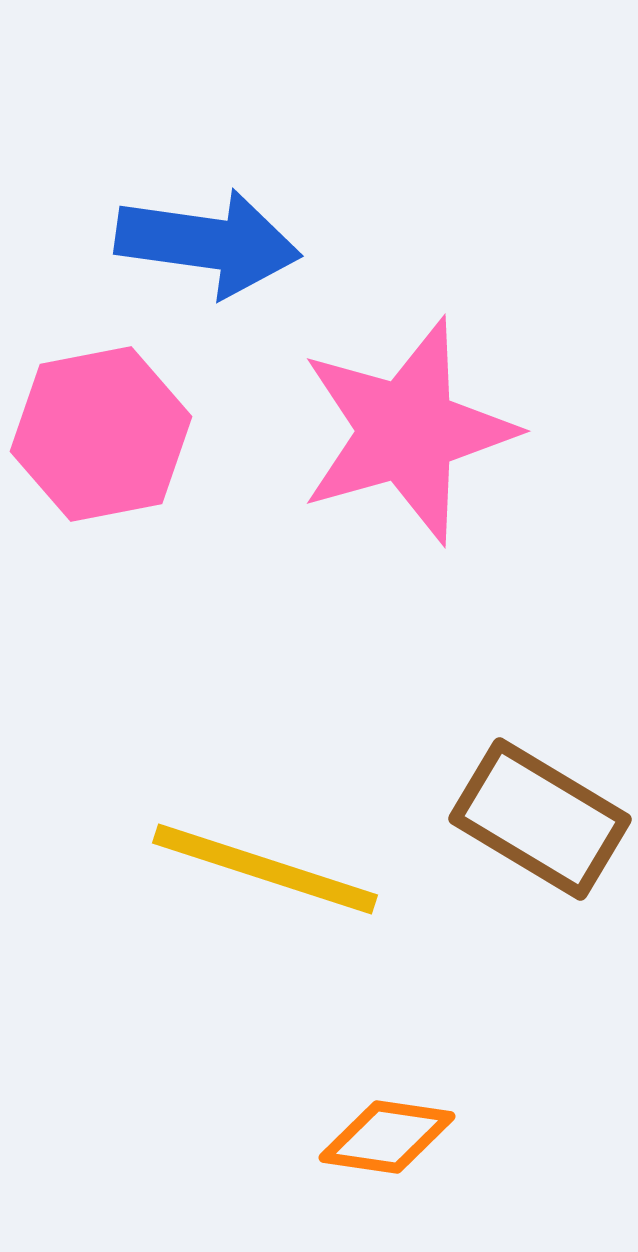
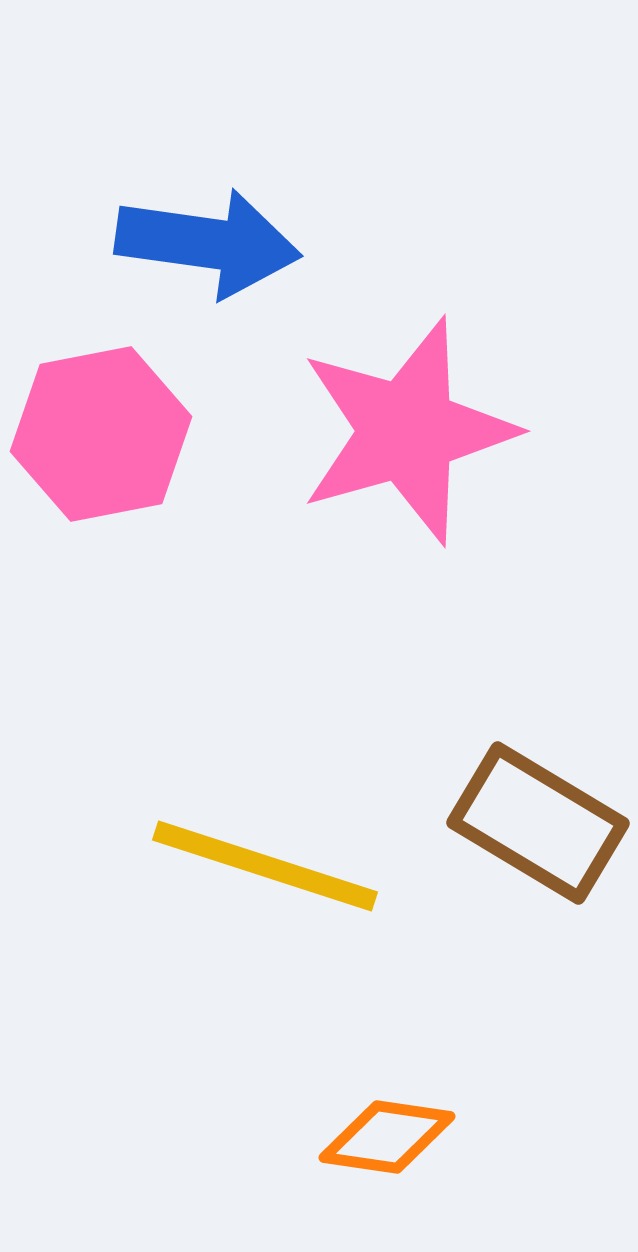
brown rectangle: moved 2 px left, 4 px down
yellow line: moved 3 px up
